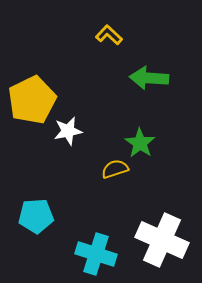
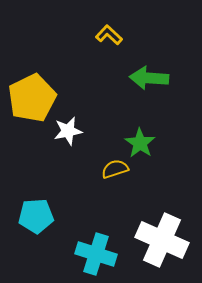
yellow pentagon: moved 2 px up
